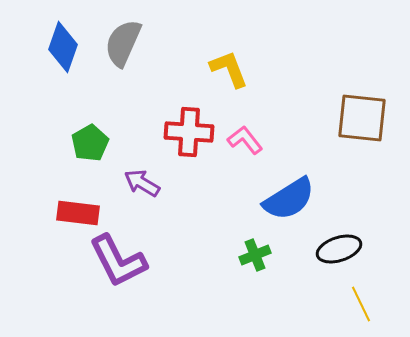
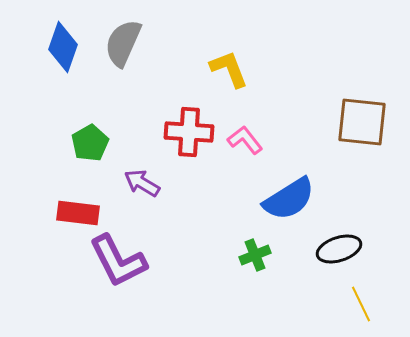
brown square: moved 4 px down
